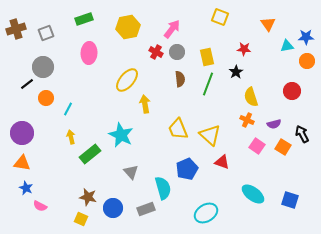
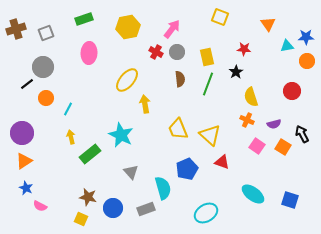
orange triangle at (22, 163): moved 2 px right, 2 px up; rotated 42 degrees counterclockwise
